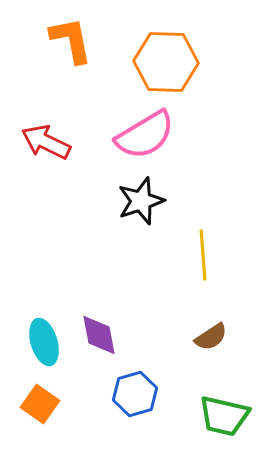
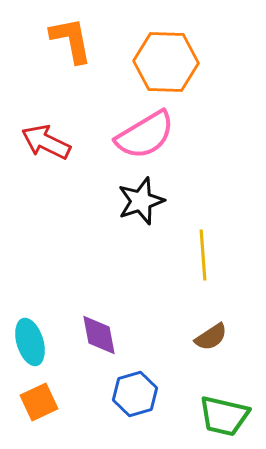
cyan ellipse: moved 14 px left
orange square: moved 1 px left, 2 px up; rotated 30 degrees clockwise
